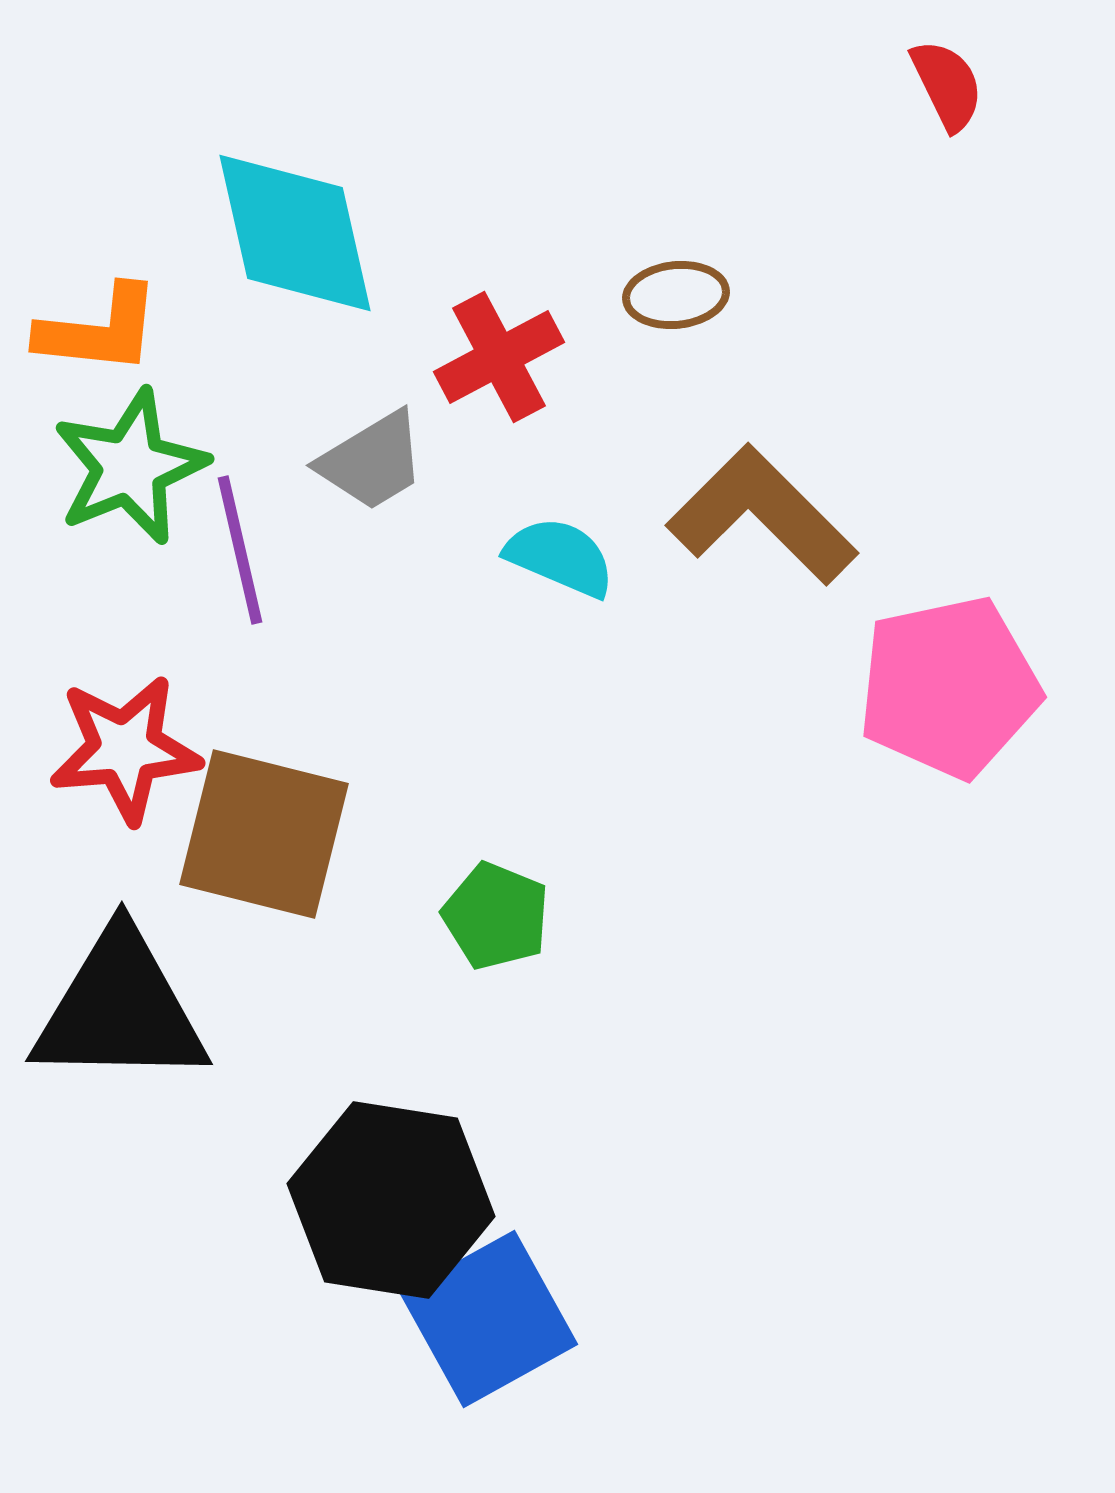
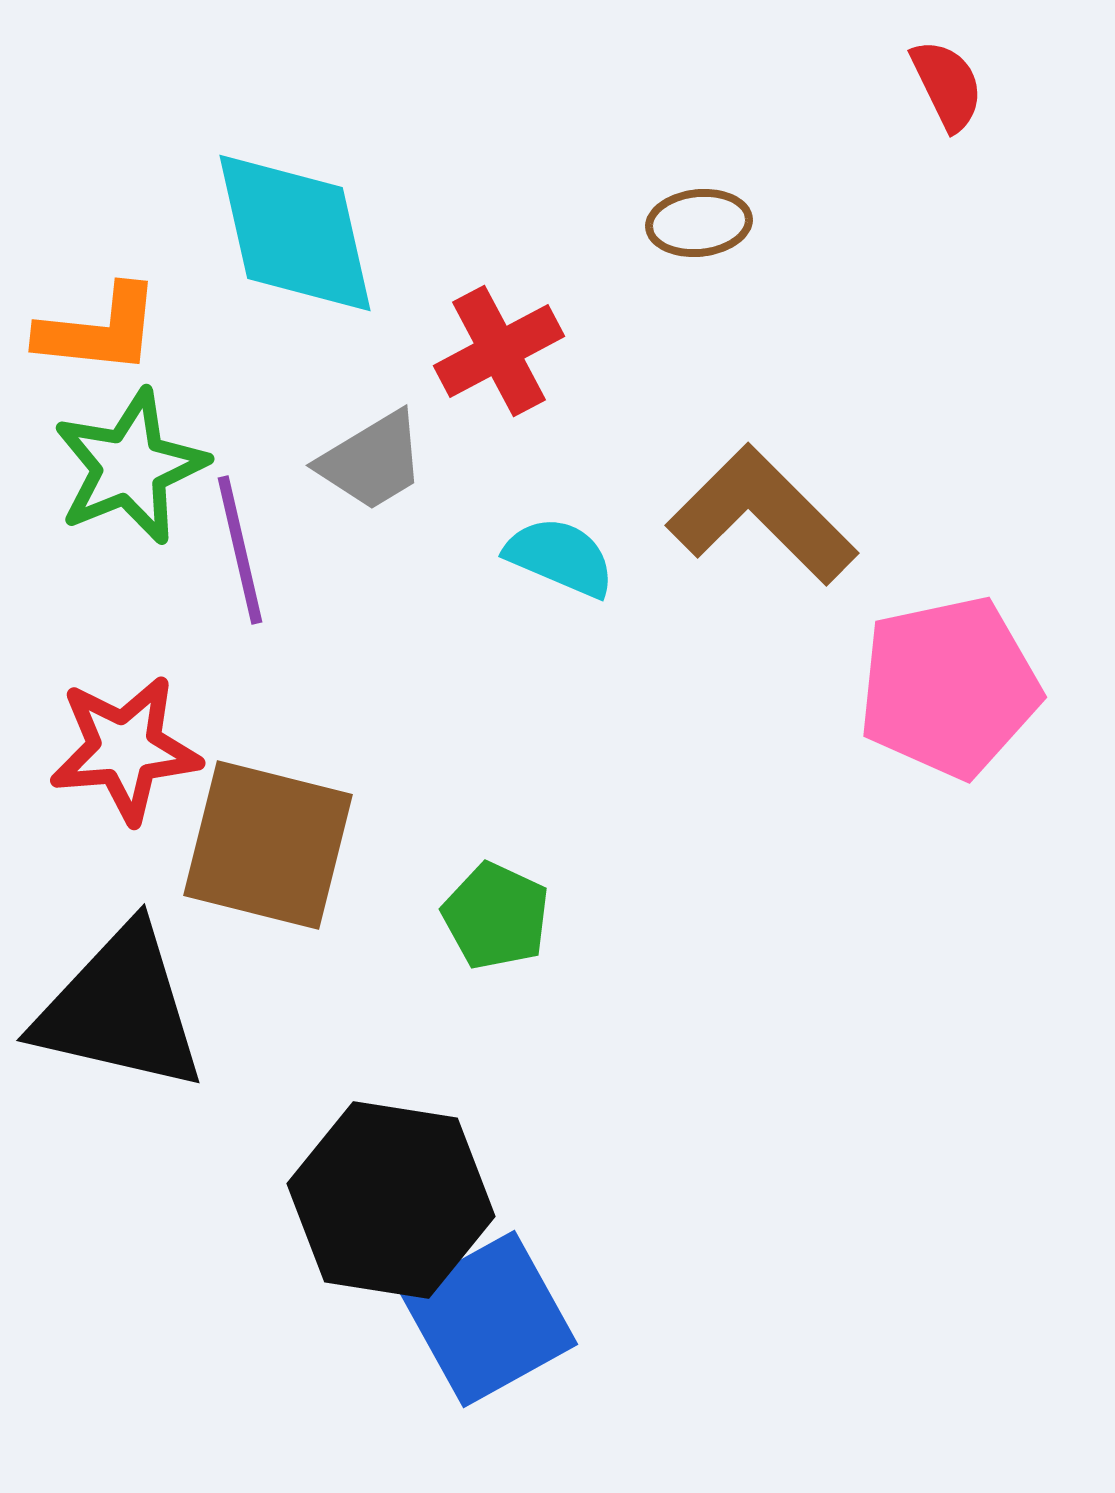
brown ellipse: moved 23 px right, 72 px up
red cross: moved 6 px up
brown square: moved 4 px right, 11 px down
green pentagon: rotated 3 degrees clockwise
black triangle: rotated 12 degrees clockwise
